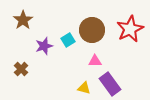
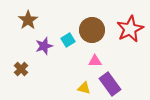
brown star: moved 5 px right
